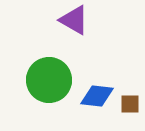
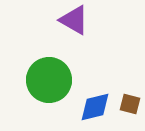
blue diamond: moved 2 px left, 11 px down; rotated 20 degrees counterclockwise
brown square: rotated 15 degrees clockwise
